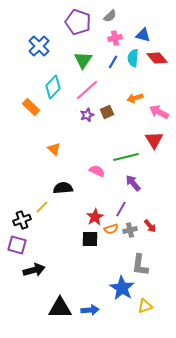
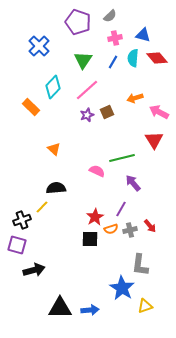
green line: moved 4 px left, 1 px down
black semicircle: moved 7 px left
